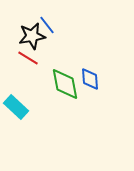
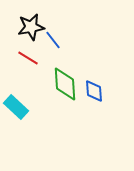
blue line: moved 6 px right, 15 px down
black star: moved 1 px left, 9 px up
blue diamond: moved 4 px right, 12 px down
green diamond: rotated 8 degrees clockwise
